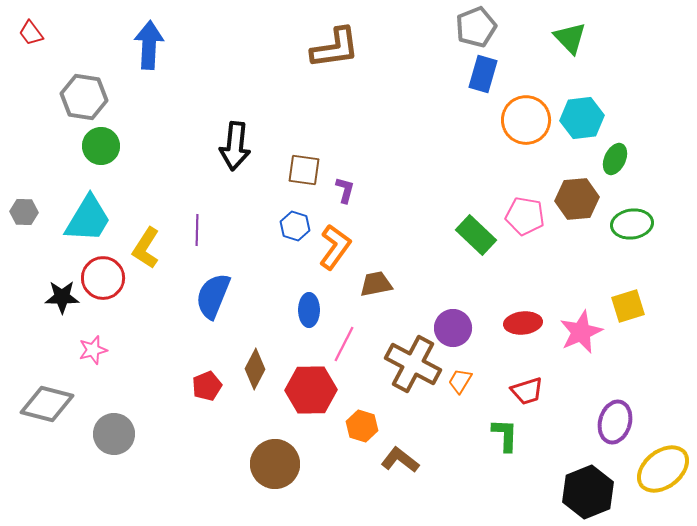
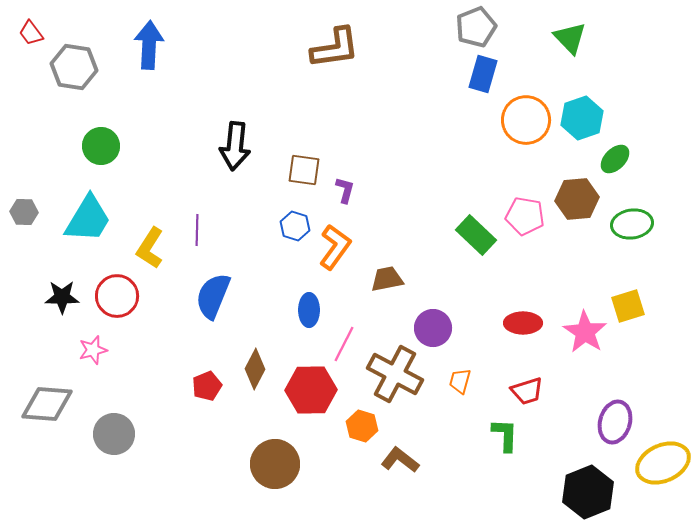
gray hexagon at (84, 97): moved 10 px left, 30 px up
cyan hexagon at (582, 118): rotated 12 degrees counterclockwise
green ellipse at (615, 159): rotated 20 degrees clockwise
yellow L-shape at (146, 248): moved 4 px right
red circle at (103, 278): moved 14 px right, 18 px down
brown trapezoid at (376, 284): moved 11 px right, 5 px up
red ellipse at (523, 323): rotated 6 degrees clockwise
purple circle at (453, 328): moved 20 px left
pink star at (581, 332): moved 4 px right; rotated 15 degrees counterclockwise
brown cross at (413, 364): moved 18 px left, 10 px down
orange trapezoid at (460, 381): rotated 16 degrees counterclockwise
gray diamond at (47, 404): rotated 10 degrees counterclockwise
yellow ellipse at (663, 469): moved 6 px up; rotated 14 degrees clockwise
